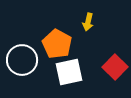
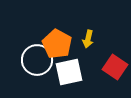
yellow arrow: moved 17 px down
white circle: moved 15 px right
red square: rotated 10 degrees counterclockwise
